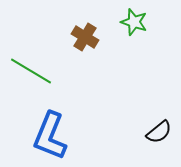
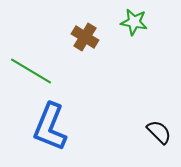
green star: rotated 8 degrees counterclockwise
black semicircle: rotated 96 degrees counterclockwise
blue L-shape: moved 9 px up
